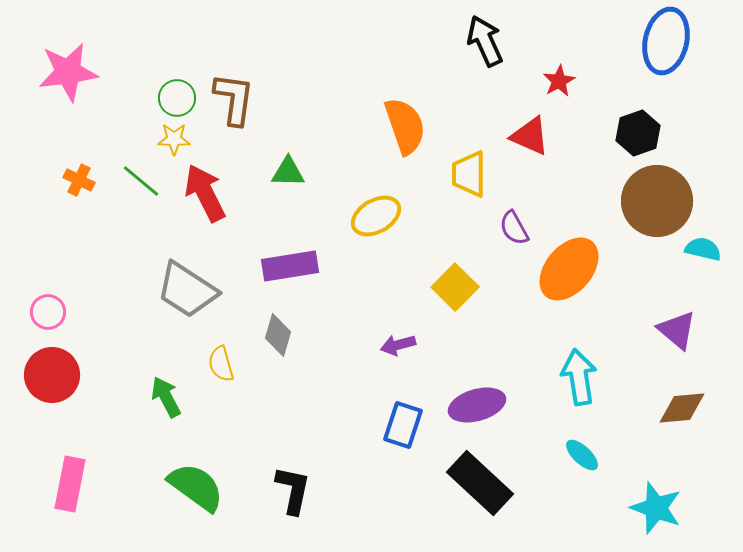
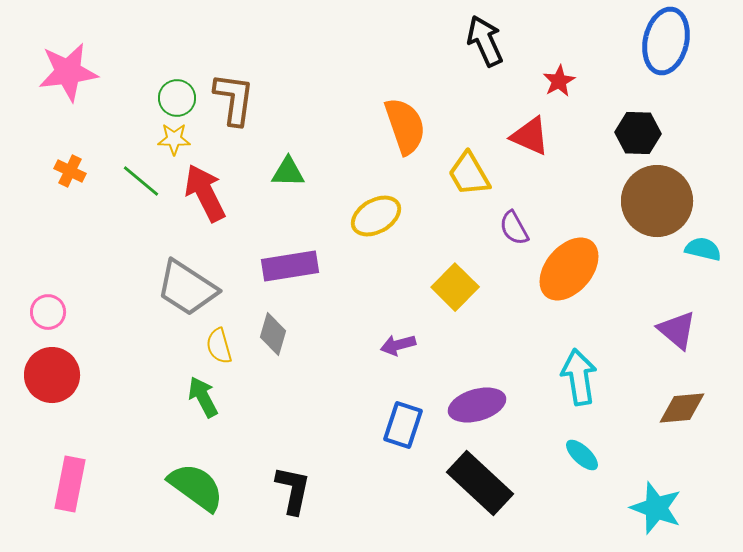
black hexagon: rotated 21 degrees clockwise
yellow trapezoid: rotated 30 degrees counterclockwise
orange cross: moved 9 px left, 9 px up
gray trapezoid: moved 2 px up
gray diamond: moved 5 px left, 1 px up
yellow semicircle: moved 2 px left, 18 px up
green arrow: moved 37 px right
